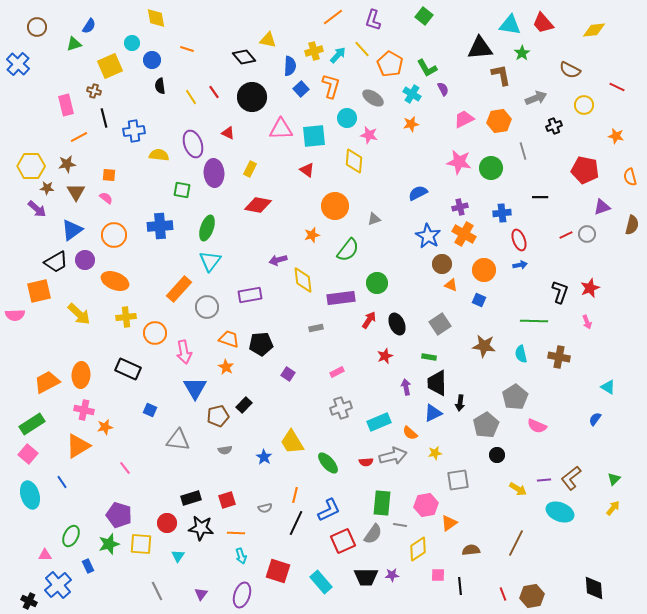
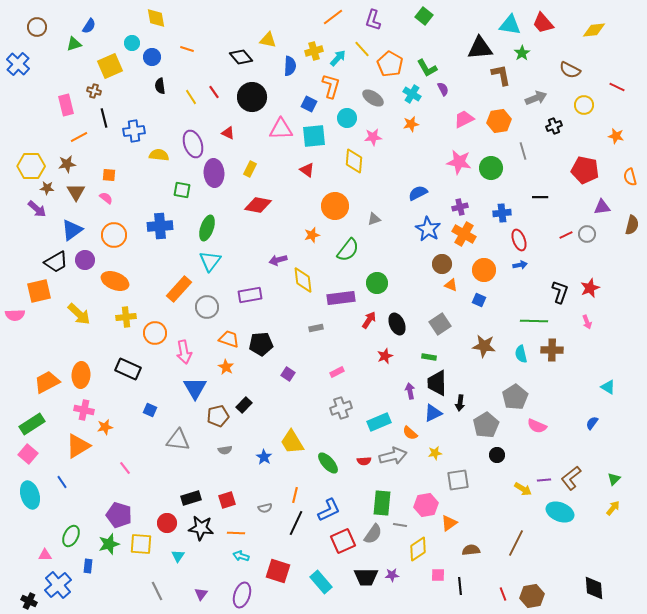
cyan arrow at (338, 55): moved 3 px down
black diamond at (244, 57): moved 3 px left
blue circle at (152, 60): moved 3 px up
blue square at (301, 89): moved 8 px right, 15 px down; rotated 21 degrees counterclockwise
pink star at (369, 135): moved 4 px right, 2 px down; rotated 18 degrees counterclockwise
purple triangle at (602, 207): rotated 12 degrees clockwise
blue star at (428, 236): moved 7 px up
brown cross at (559, 357): moved 7 px left, 7 px up; rotated 10 degrees counterclockwise
purple arrow at (406, 387): moved 4 px right, 4 px down
blue semicircle at (595, 419): moved 3 px left, 4 px down
red semicircle at (366, 462): moved 2 px left, 1 px up
yellow arrow at (518, 489): moved 5 px right
cyan arrow at (241, 556): rotated 126 degrees clockwise
blue rectangle at (88, 566): rotated 32 degrees clockwise
